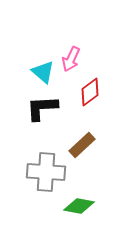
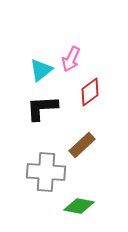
cyan triangle: moved 2 px left, 2 px up; rotated 40 degrees clockwise
